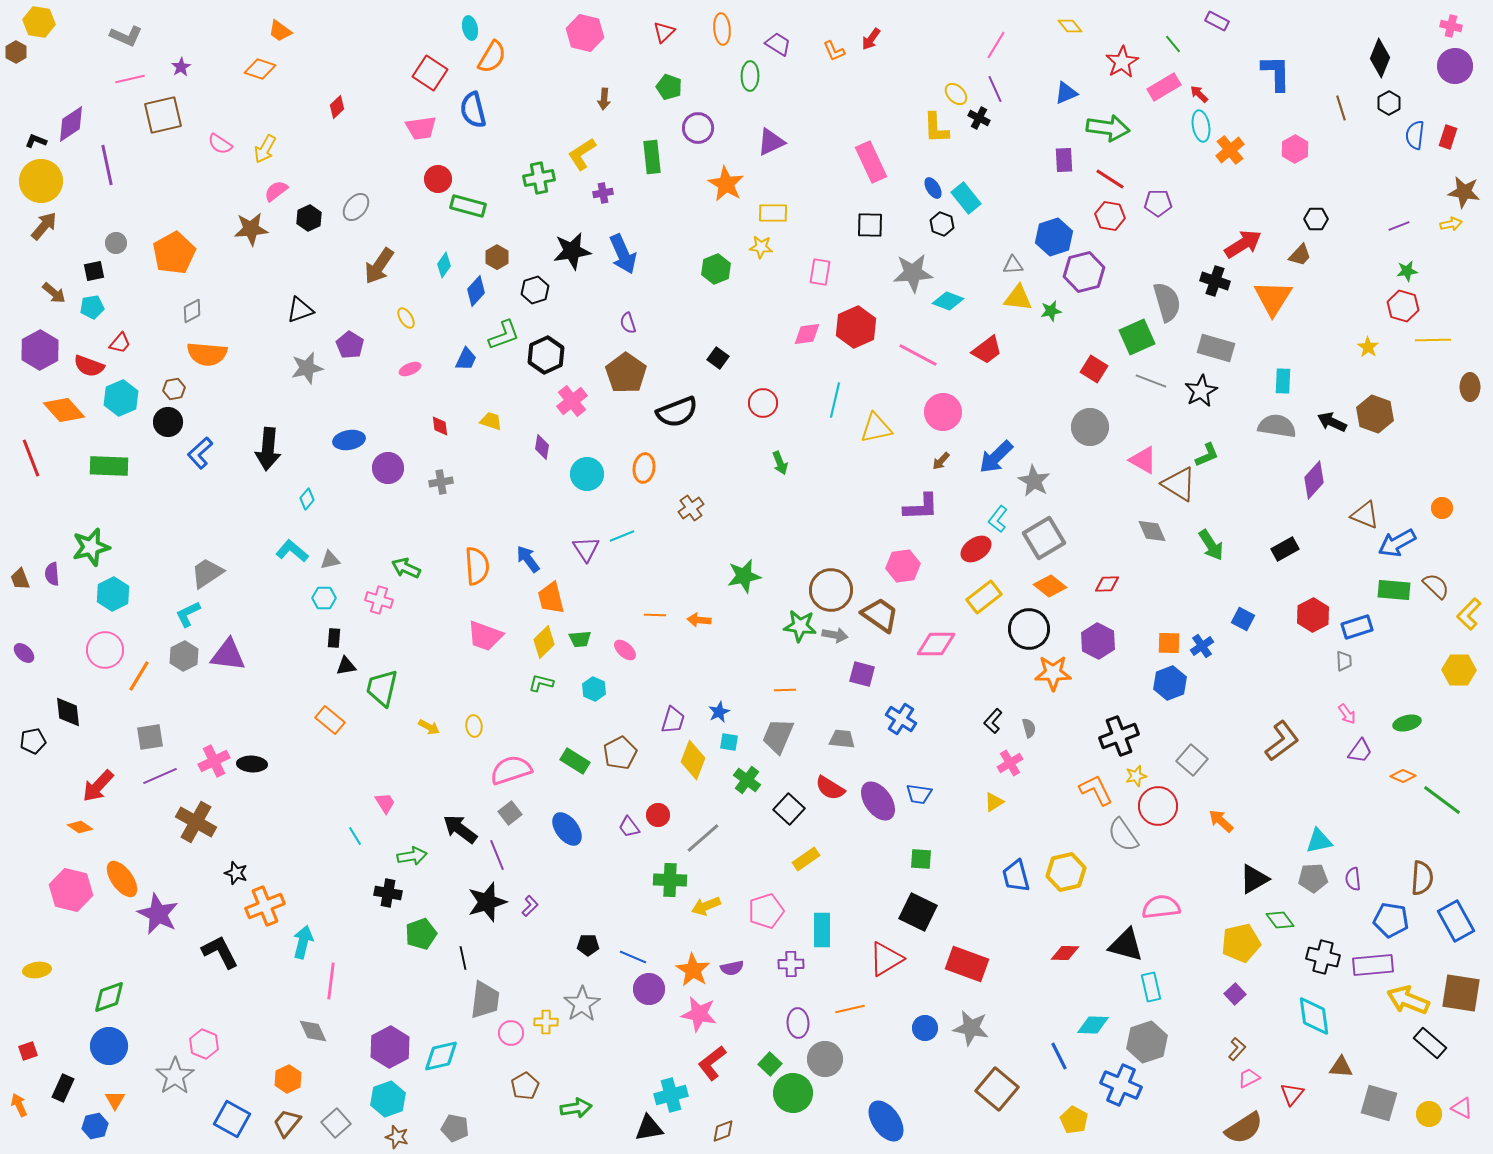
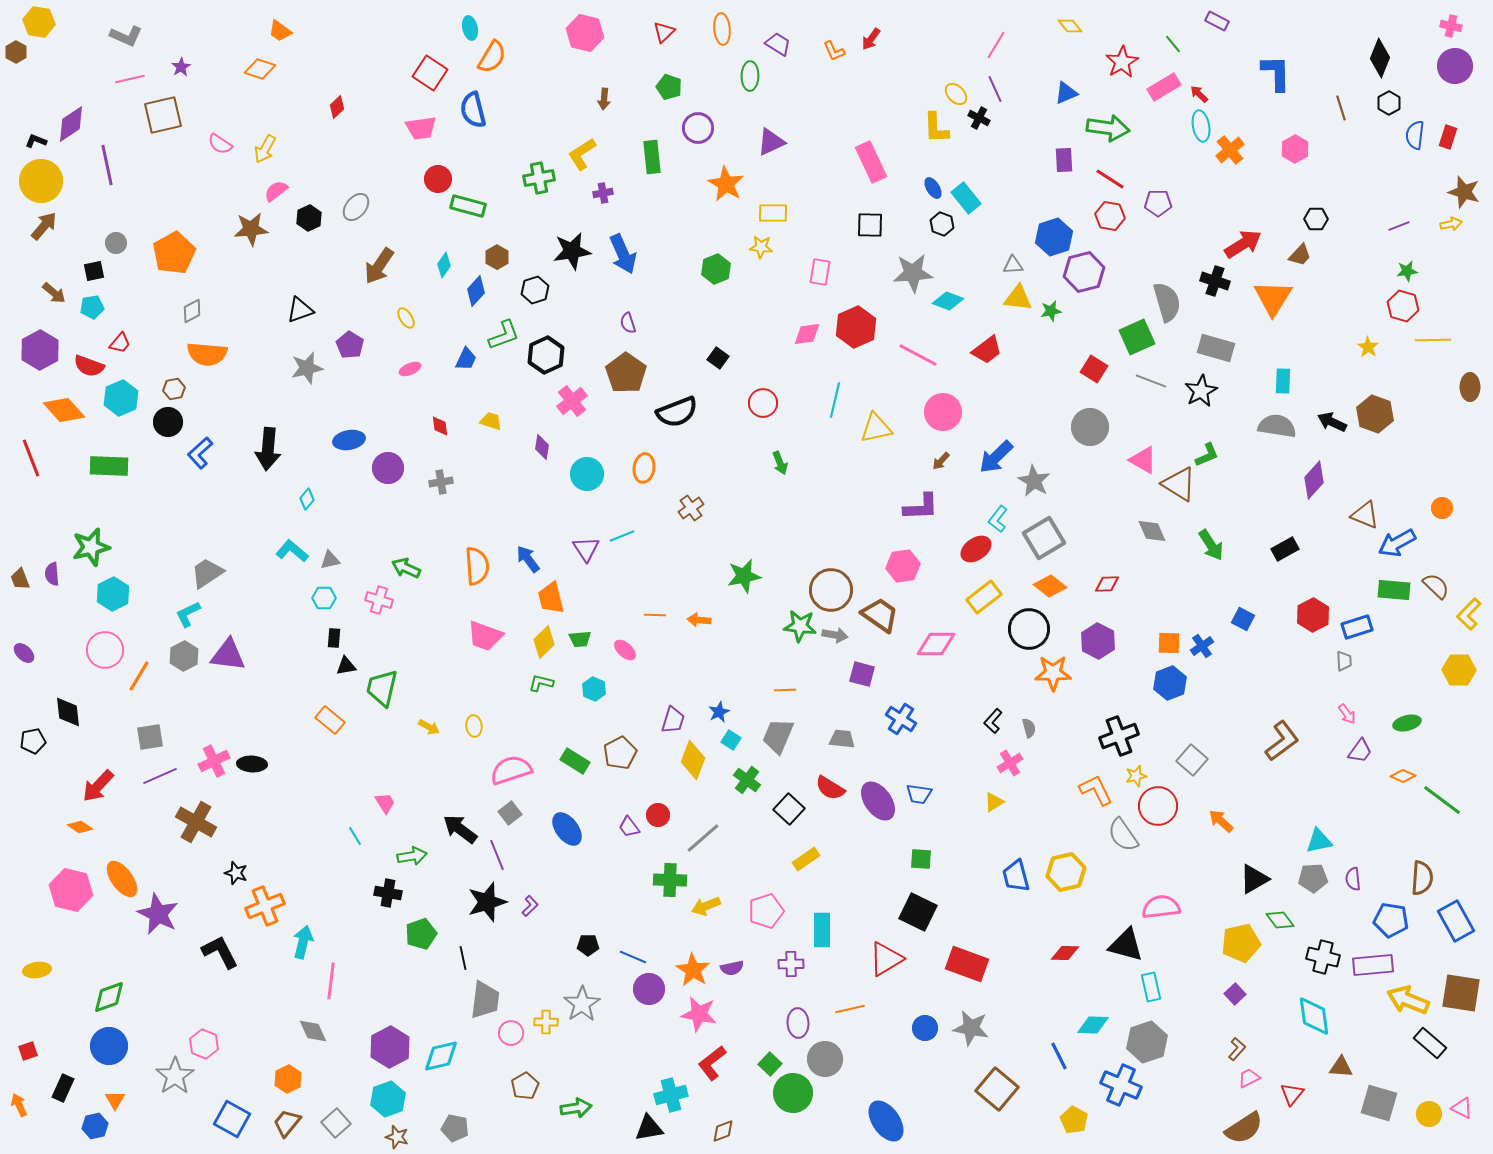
brown star at (1464, 192): rotated 8 degrees clockwise
cyan square at (729, 742): moved 2 px right, 2 px up; rotated 24 degrees clockwise
